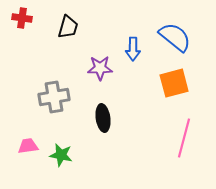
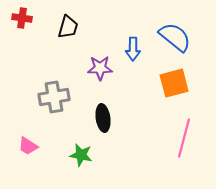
pink trapezoid: rotated 140 degrees counterclockwise
green star: moved 20 px right
